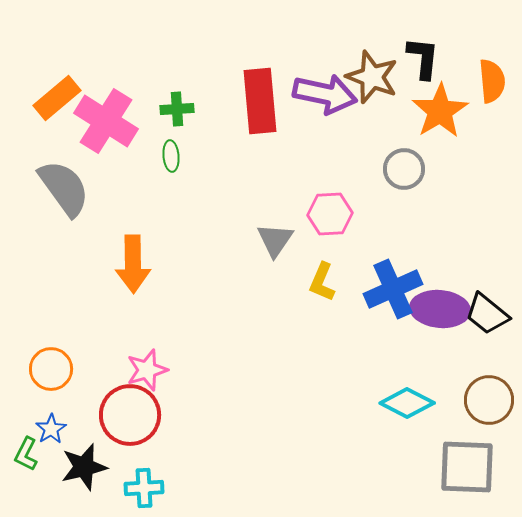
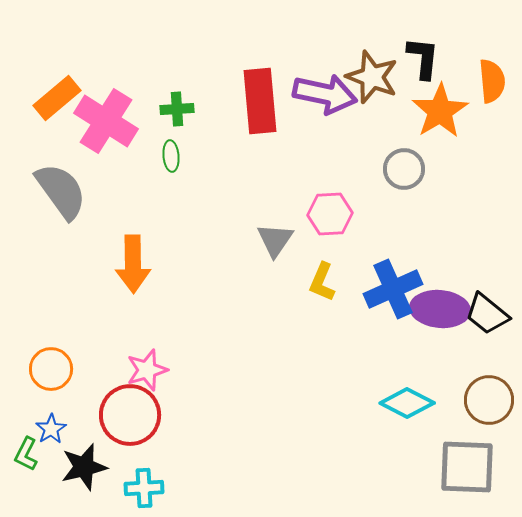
gray semicircle: moved 3 px left, 3 px down
